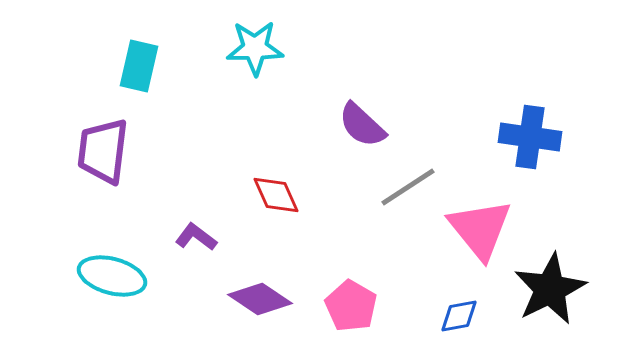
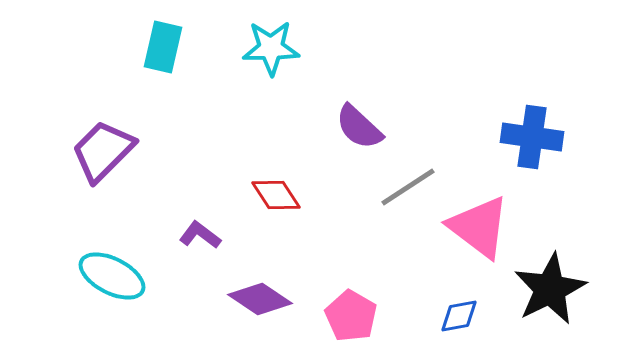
cyan star: moved 16 px right
cyan rectangle: moved 24 px right, 19 px up
purple semicircle: moved 3 px left, 2 px down
blue cross: moved 2 px right
purple trapezoid: rotated 38 degrees clockwise
red diamond: rotated 9 degrees counterclockwise
pink triangle: moved 1 px left, 2 px up; rotated 14 degrees counterclockwise
purple L-shape: moved 4 px right, 2 px up
cyan ellipse: rotated 12 degrees clockwise
pink pentagon: moved 10 px down
